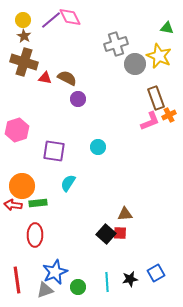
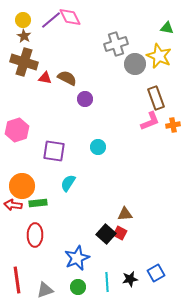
purple circle: moved 7 px right
orange cross: moved 4 px right, 10 px down; rotated 16 degrees clockwise
red square: rotated 24 degrees clockwise
blue star: moved 22 px right, 14 px up
